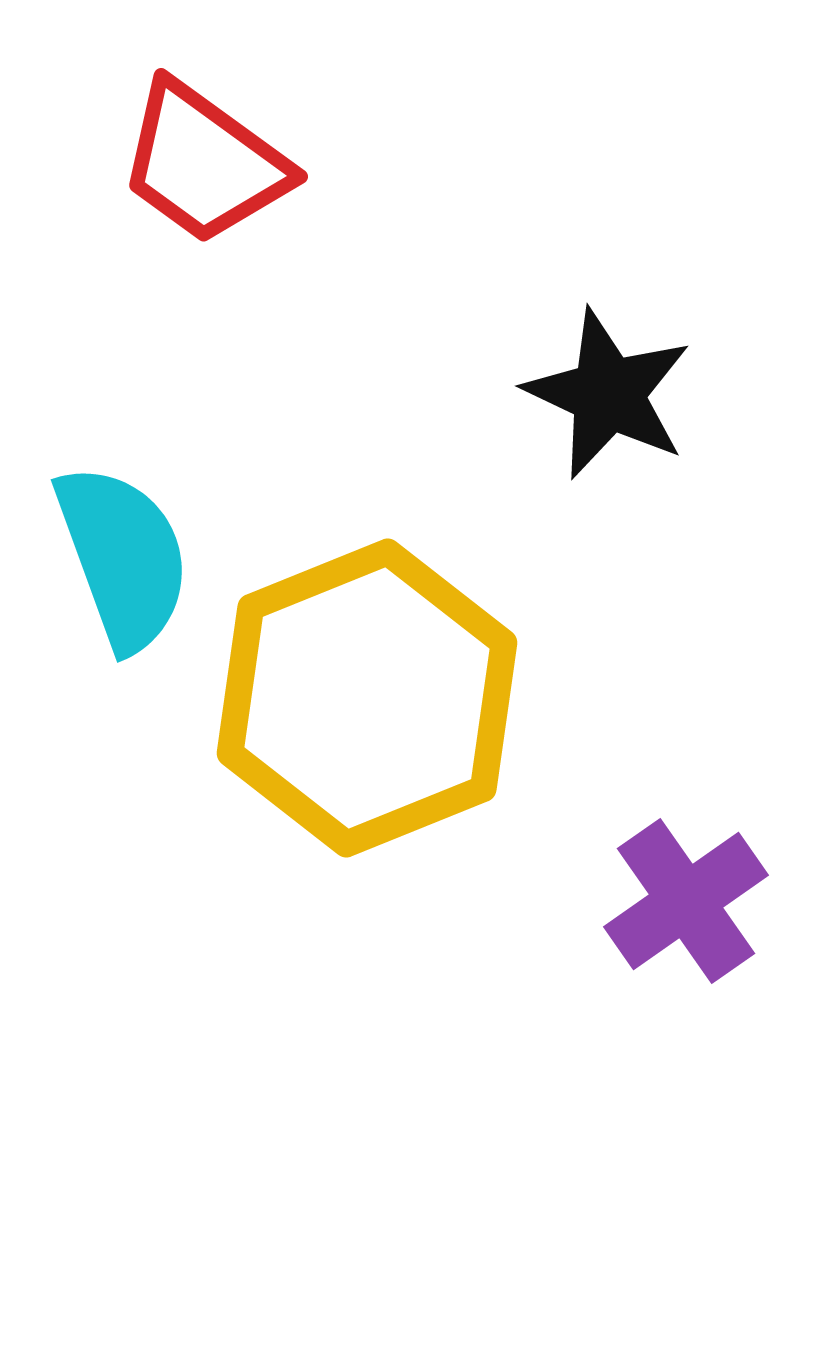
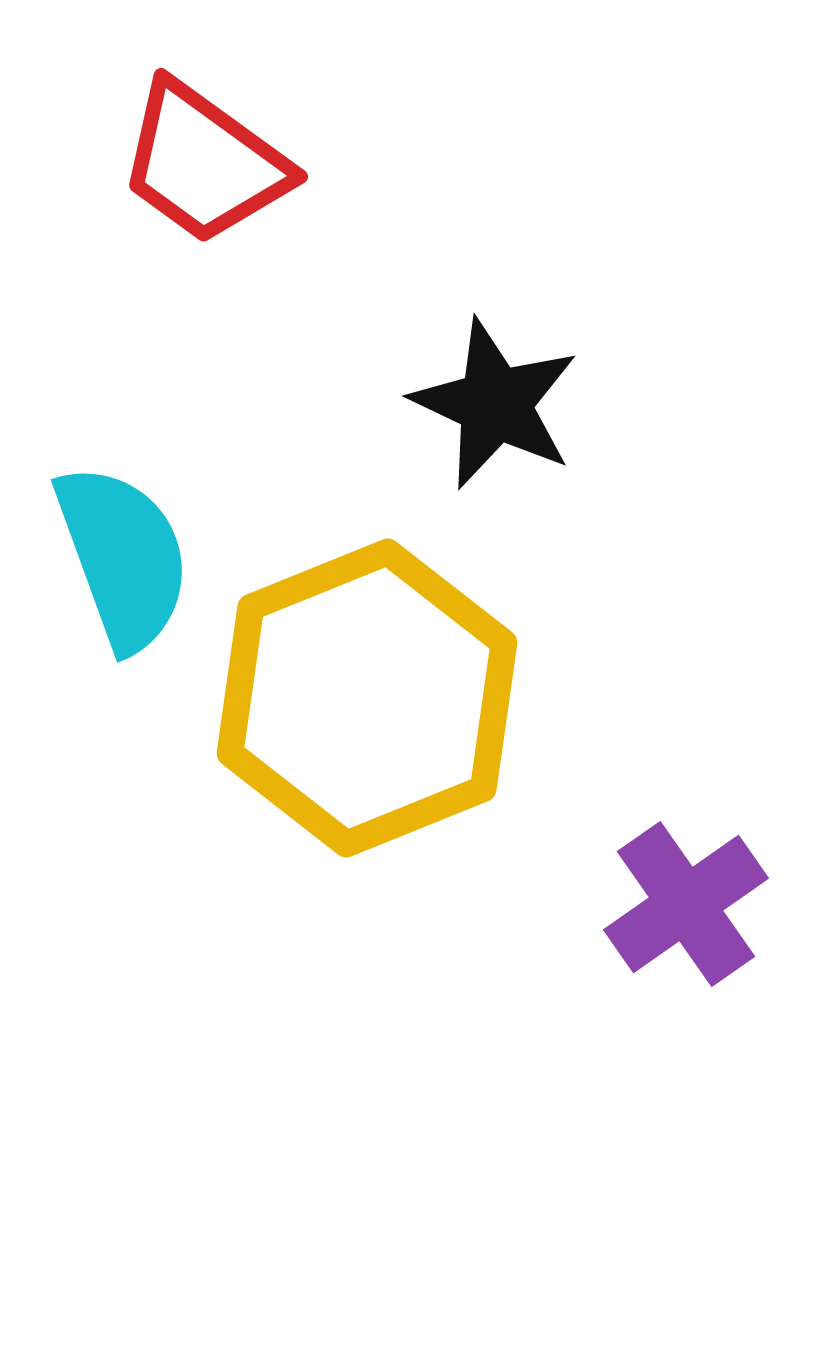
black star: moved 113 px left, 10 px down
purple cross: moved 3 px down
